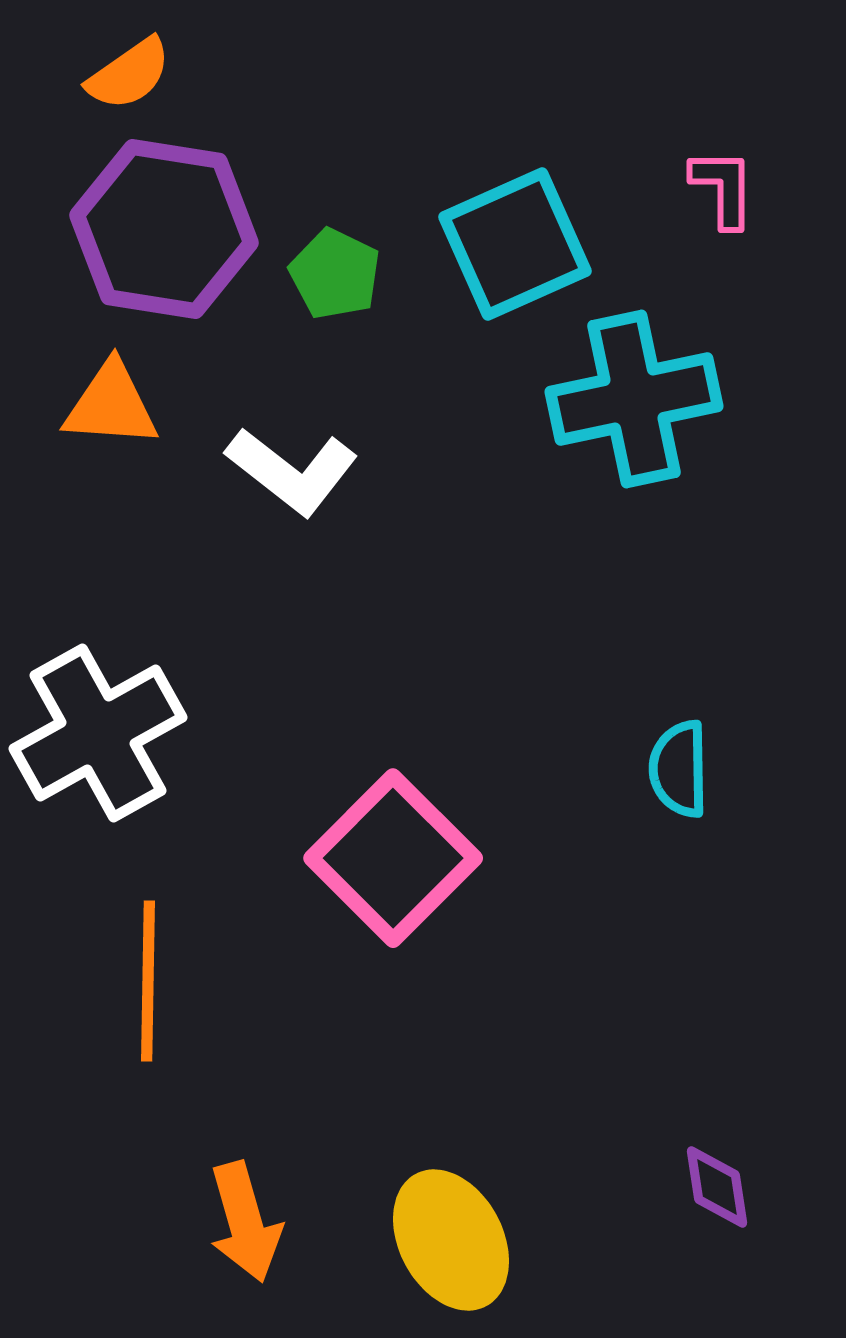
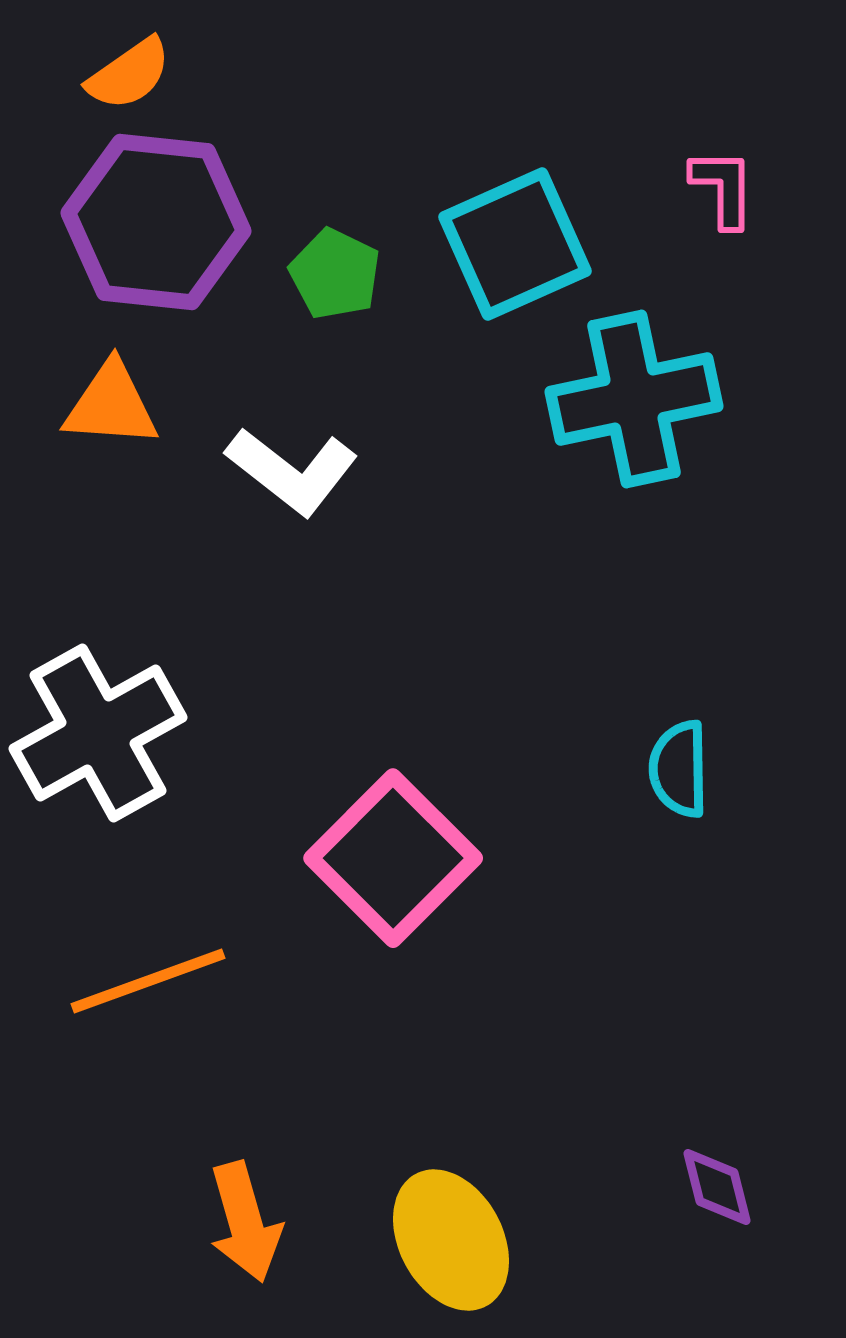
purple hexagon: moved 8 px left, 7 px up; rotated 3 degrees counterclockwise
orange line: rotated 69 degrees clockwise
purple diamond: rotated 6 degrees counterclockwise
